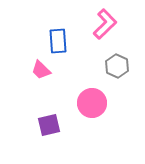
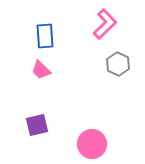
blue rectangle: moved 13 px left, 5 px up
gray hexagon: moved 1 px right, 2 px up
pink circle: moved 41 px down
purple square: moved 12 px left
